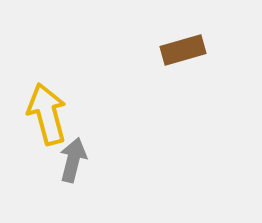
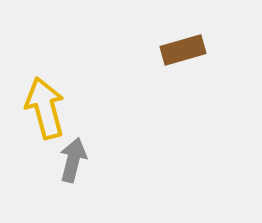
yellow arrow: moved 2 px left, 6 px up
